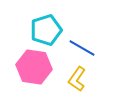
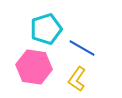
cyan pentagon: moved 1 px up
